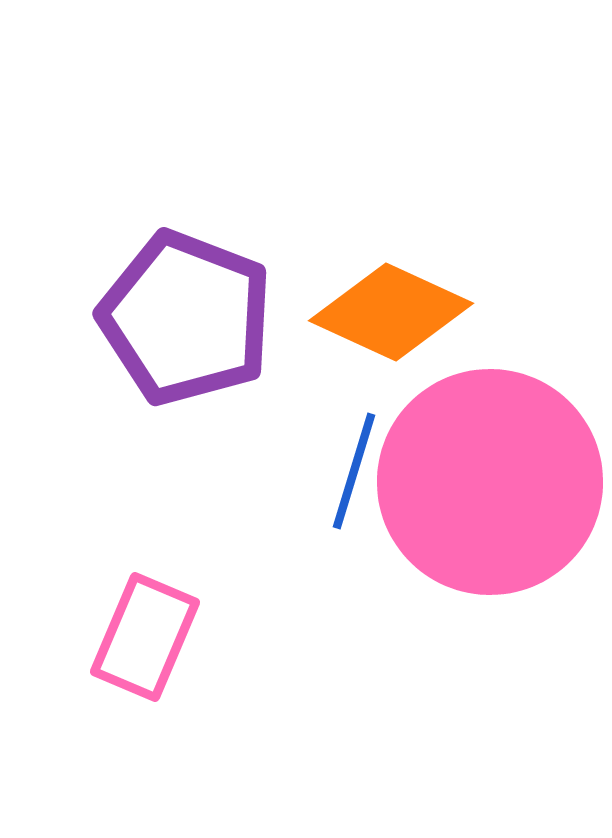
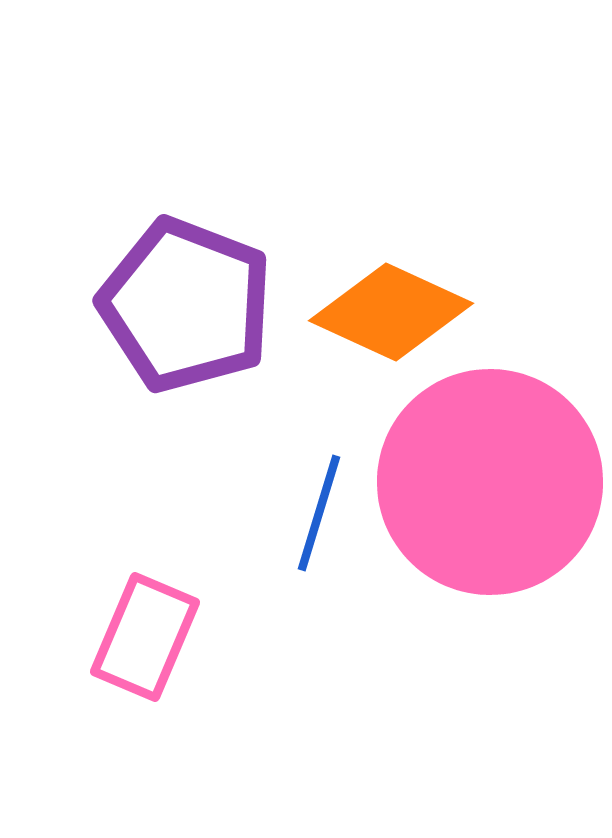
purple pentagon: moved 13 px up
blue line: moved 35 px left, 42 px down
